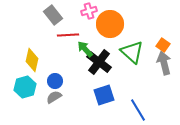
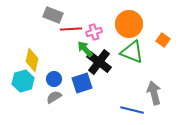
pink cross: moved 5 px right, 21 px down
gray rectangle: rotated 30 degrees counterclockwise
orange circle: moved 19 px right
red line: moved 3 px right, 6 px up
orange square: moved 5 px up
green triangle: rotated 20 degrees counterclockwise
gray arrow: moved 10 px left, 30 px down
blue circle: moved 1 px left, 2 px up
cyan hexagon: moved 2 px left, 6 px up
blue square: moved 22 px left, 12 px up
blue line: moved 6 px left; rotated 45 degrees counterclockwise
